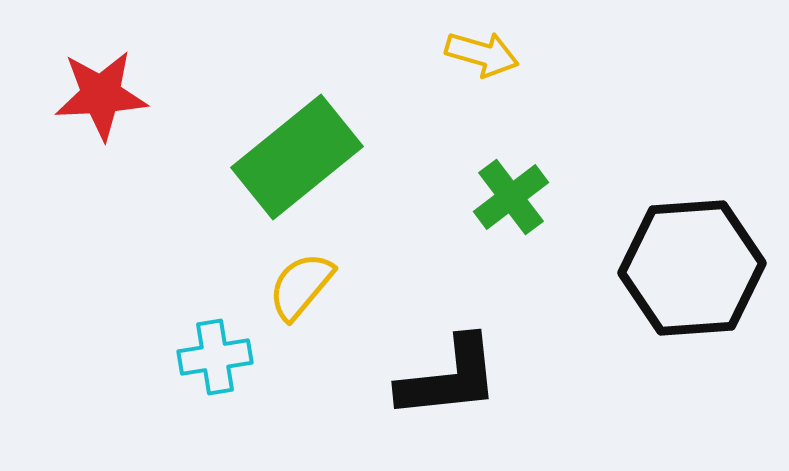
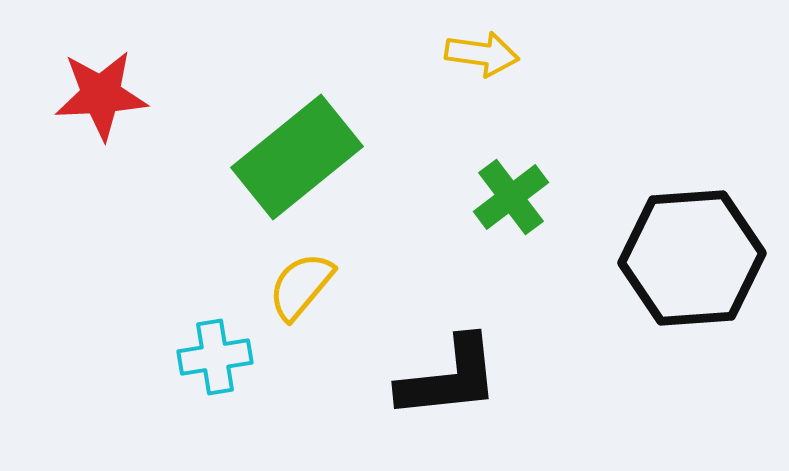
yellow arrow: rotated 8 degrees counterclockwise
black hexagon: moved 10 px up
